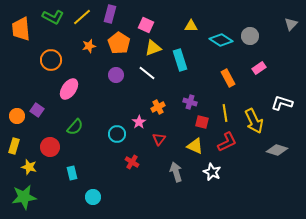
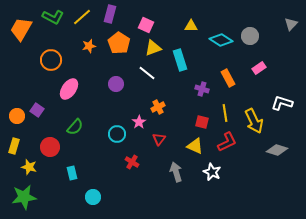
orange trapezoid at (21, 29): rotated 35 degrees clockwise
purple circle at (116, 75): moved 9 px down
purple cross at (190, 102): moved 12 px right, 13 px up
